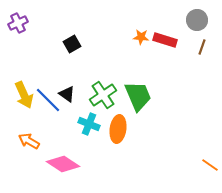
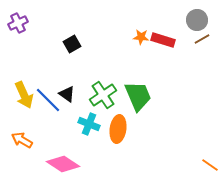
red rectangle: moved 2 px left
brown line: moved 8 px up; rotated 42 degrees clockwise
orange arrow: moved 7 px left, 1 px up
